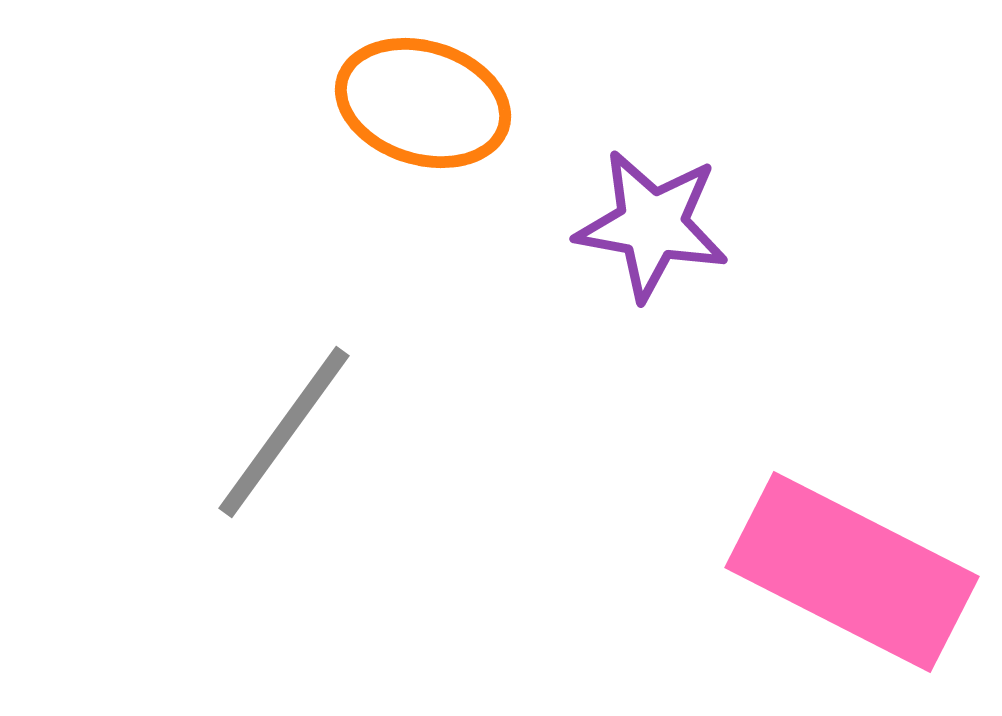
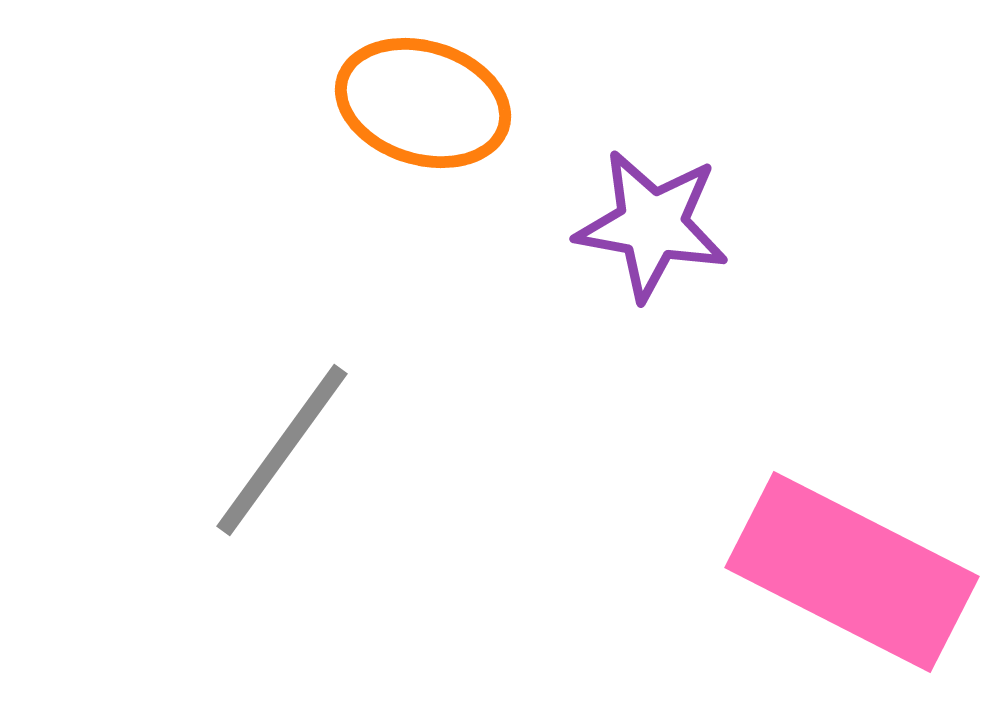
gray line: moved 2 px left, 18 px down
